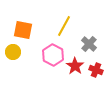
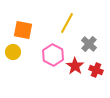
yellow line: moved 3 px right, 3 px up
